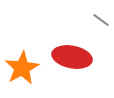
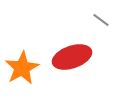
red ellipse: rotated 30 degrees counterclockwise
